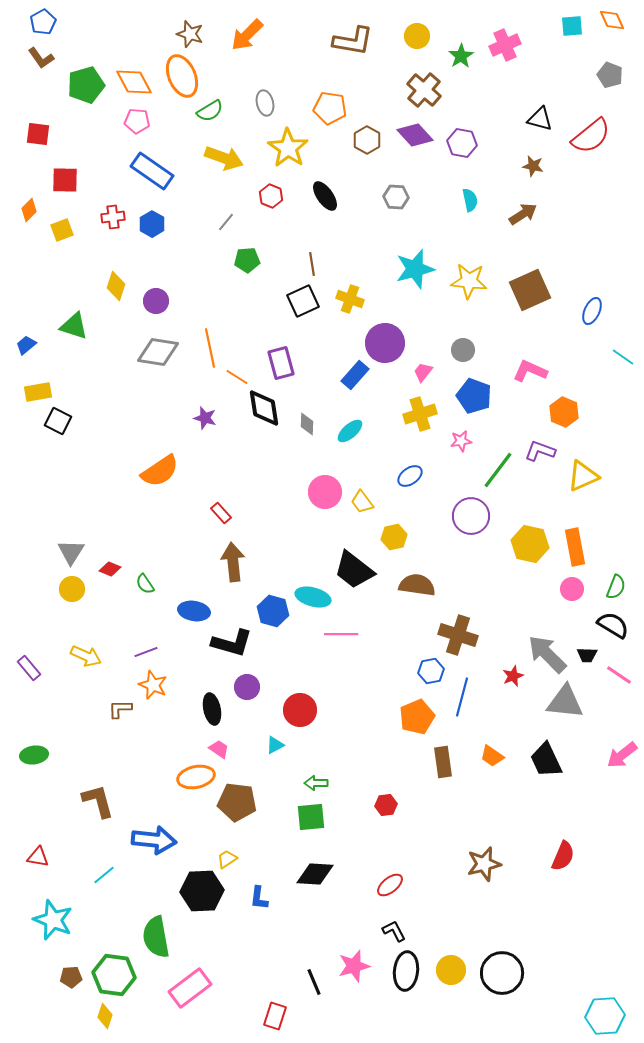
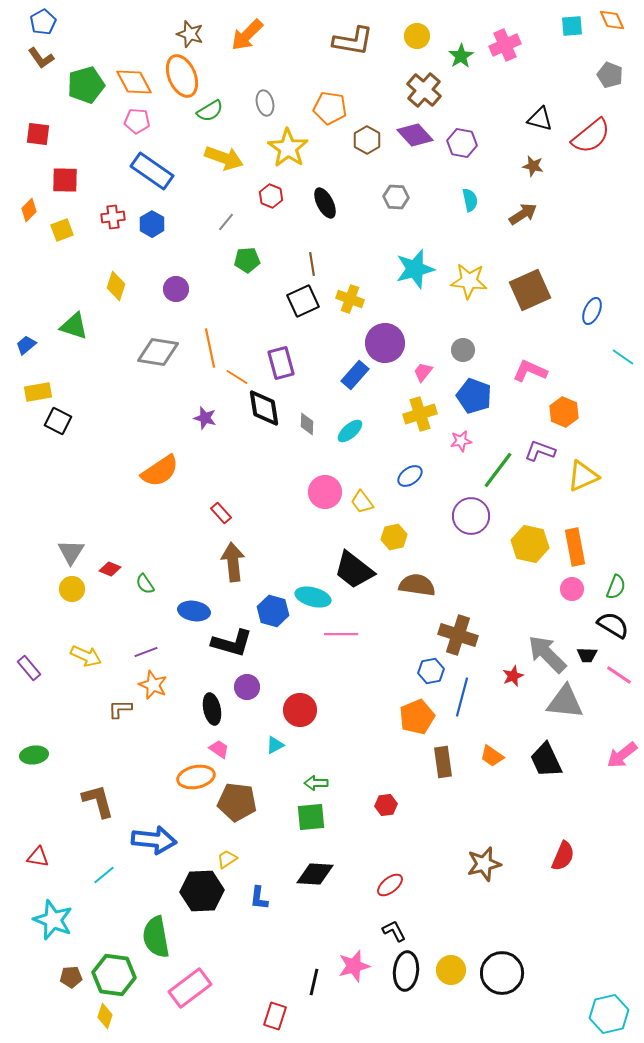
black ellipse at (325, 196): moved 7 px down; rotated 8 degrees clockwise
purple circle at (156, 301): moved 20 px right, 12 px up
black line at (314, 982): rotated 36 degrees clockwise
cyan hexagon at (605, 1016): moved 4 px right, 2 px up; rotated 9 degrees counterclockwise
